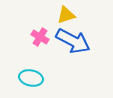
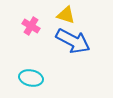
yellow triangle: rotated 36 degrees clockwise
pink cross: moved 9 px left, 11 px up
